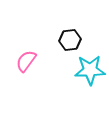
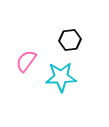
cyan star: moved 29 px left, 7 px down
